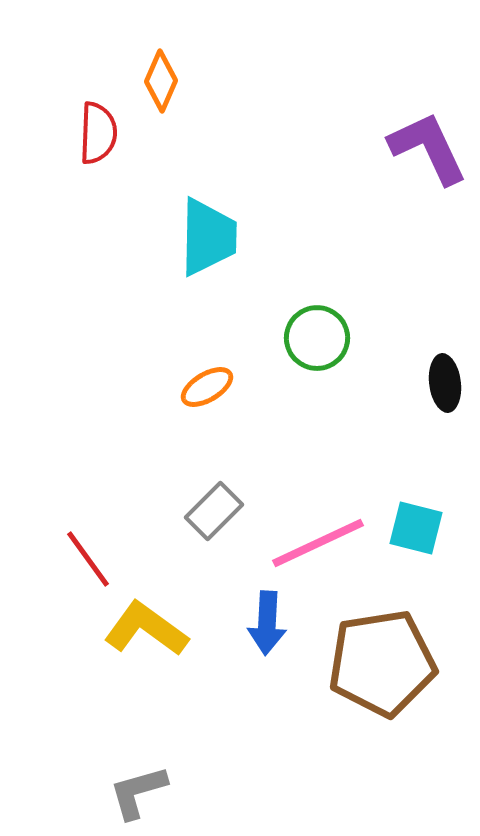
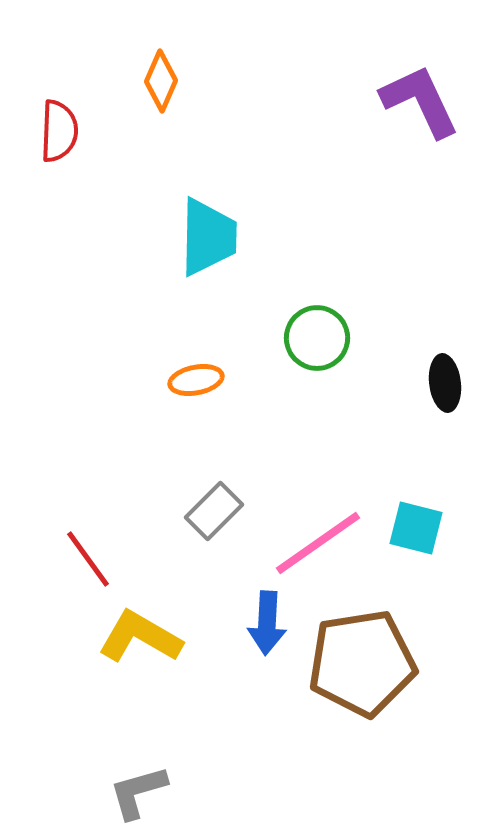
red semicircle: moved 39 px left, 2 px up
purple L-shape: moved 8 px left, 47 px up
orange ellipse: moved 11 px left, 7 px up; rotated 20 degrees clockwise
pink line: rotated 10 degrees counterclockwise
yellow L-shape: moved 6 px left, 8 px down; rotated 6 degrees counterclockwise
brown pentagon: moved 20 px left
